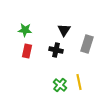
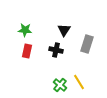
yellow line: rotated 21 degrees counterclockwise
